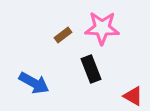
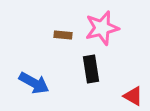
pink star: rotated 16 degrees counterclockwise
brown rectangle: rotated 42 degrees clockwise
black rectangle: rotated 12 degrees clockwise
